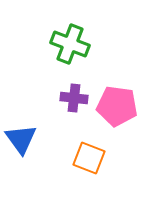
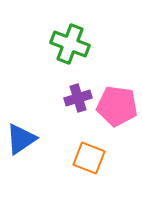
purple cross: moved 4 px right; rotated 24 degrees counterclockwise
blue triangle: rotated 32 degrees clockwise
